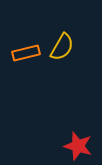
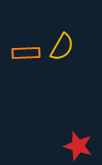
orange rectangle: rotated 12 degrees clockwise
